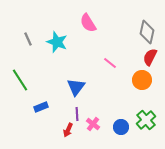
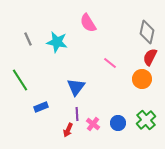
cyan star: rotated 10 degrees counterclockwise
orange circle: moved 1 px up
blue circle: moved 3 px left, 4 px up
